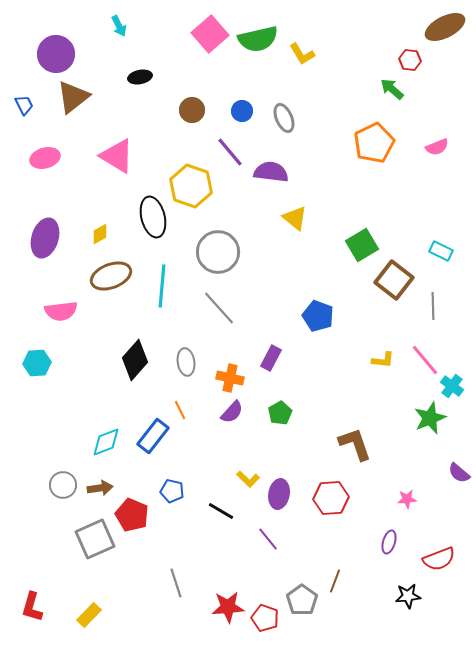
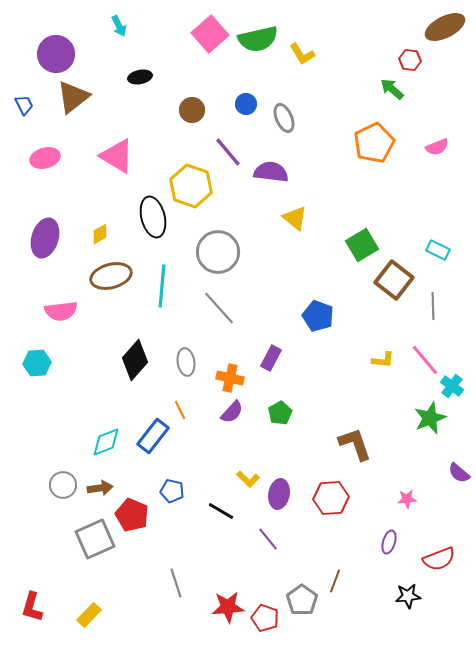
blue circle at (242, 111): moved 4 px right, 7 px up
purple line at (230, 152): moved 2 px left
cyan rectangle at (441, 251): moved 3 px left, 1 px up
brown ellipse at (111, 276): rotated 6 degrees clockwise
